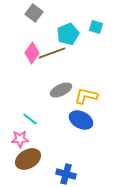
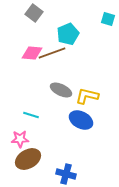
cyan square: moved 12 px right, 8 px up
pink diamond: rotated 60 degrees clockwise
gray ellipse: rotated 50 degrees clockwise
yellow L-shape: moved 1 px right
cyan line: moved 1 px right, 4 px up; rotated 21 degrees counterclockwise
